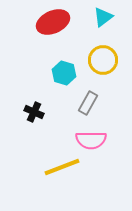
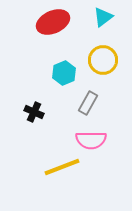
cyan hexagon: rotated 20 degrees clockwise
